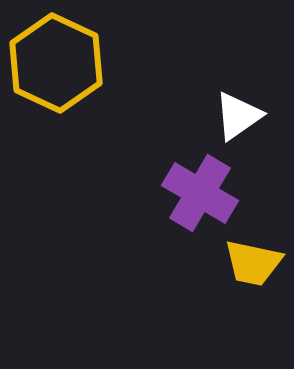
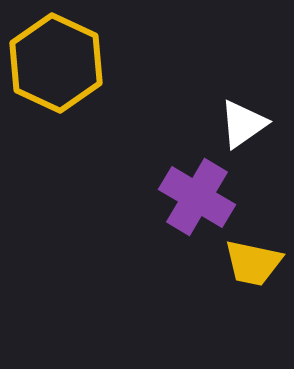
white triangle: moved 5 px right, 8 px down
purple cross: moved 3 px left, 4 px down
